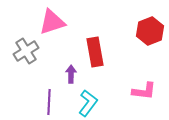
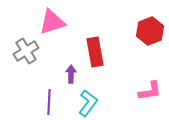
pink L-shape: moved 6 px right; rotated 15 degrees counterclockwise
